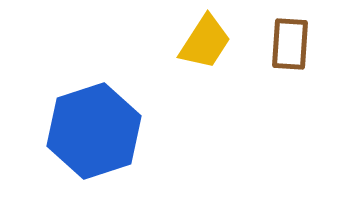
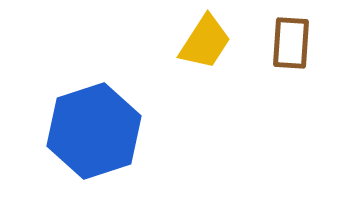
brown rectangle: moved 1 px right, 1 px up
